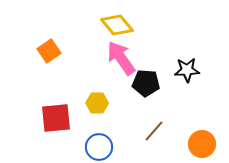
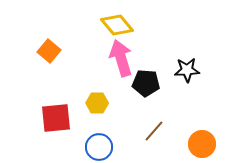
orange square: rotated 15 degrees counterclockwise
pink arrow: rotated 18 degrees clockwise
